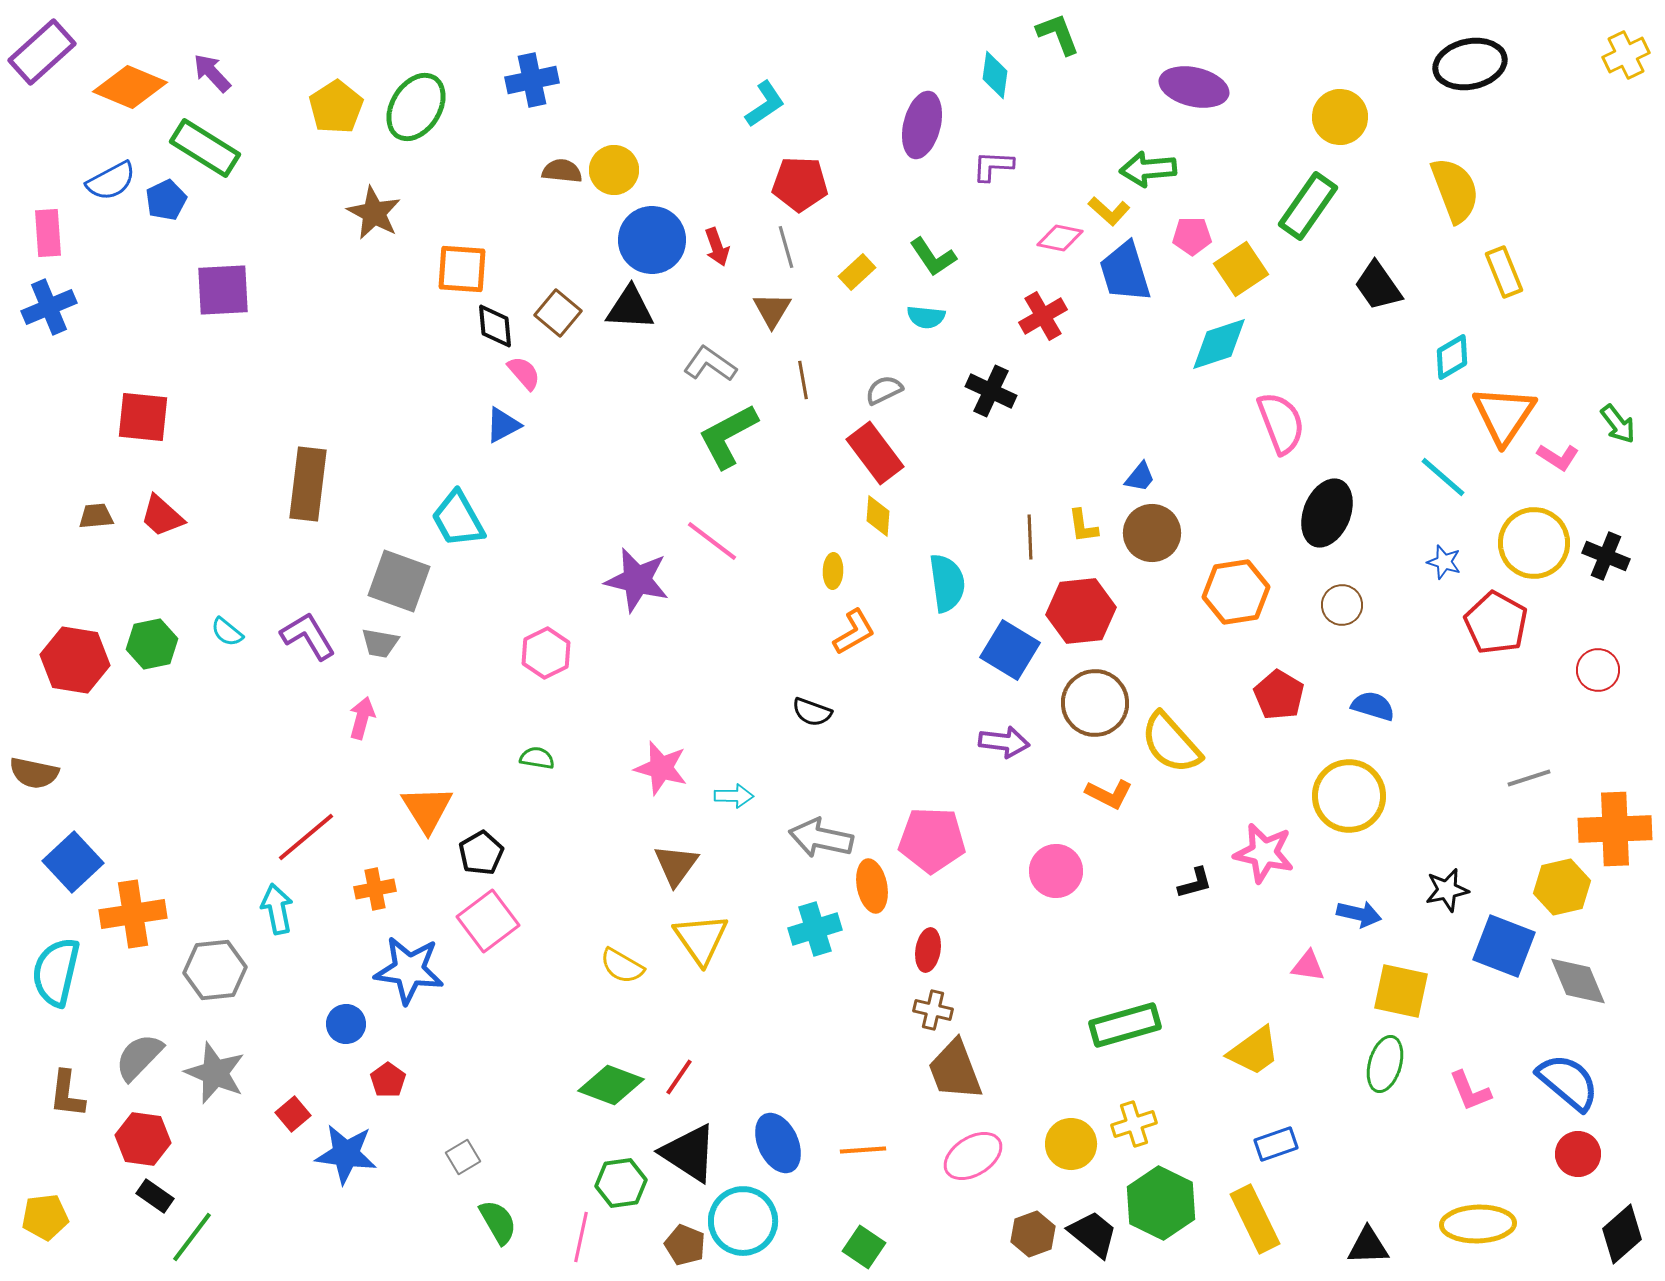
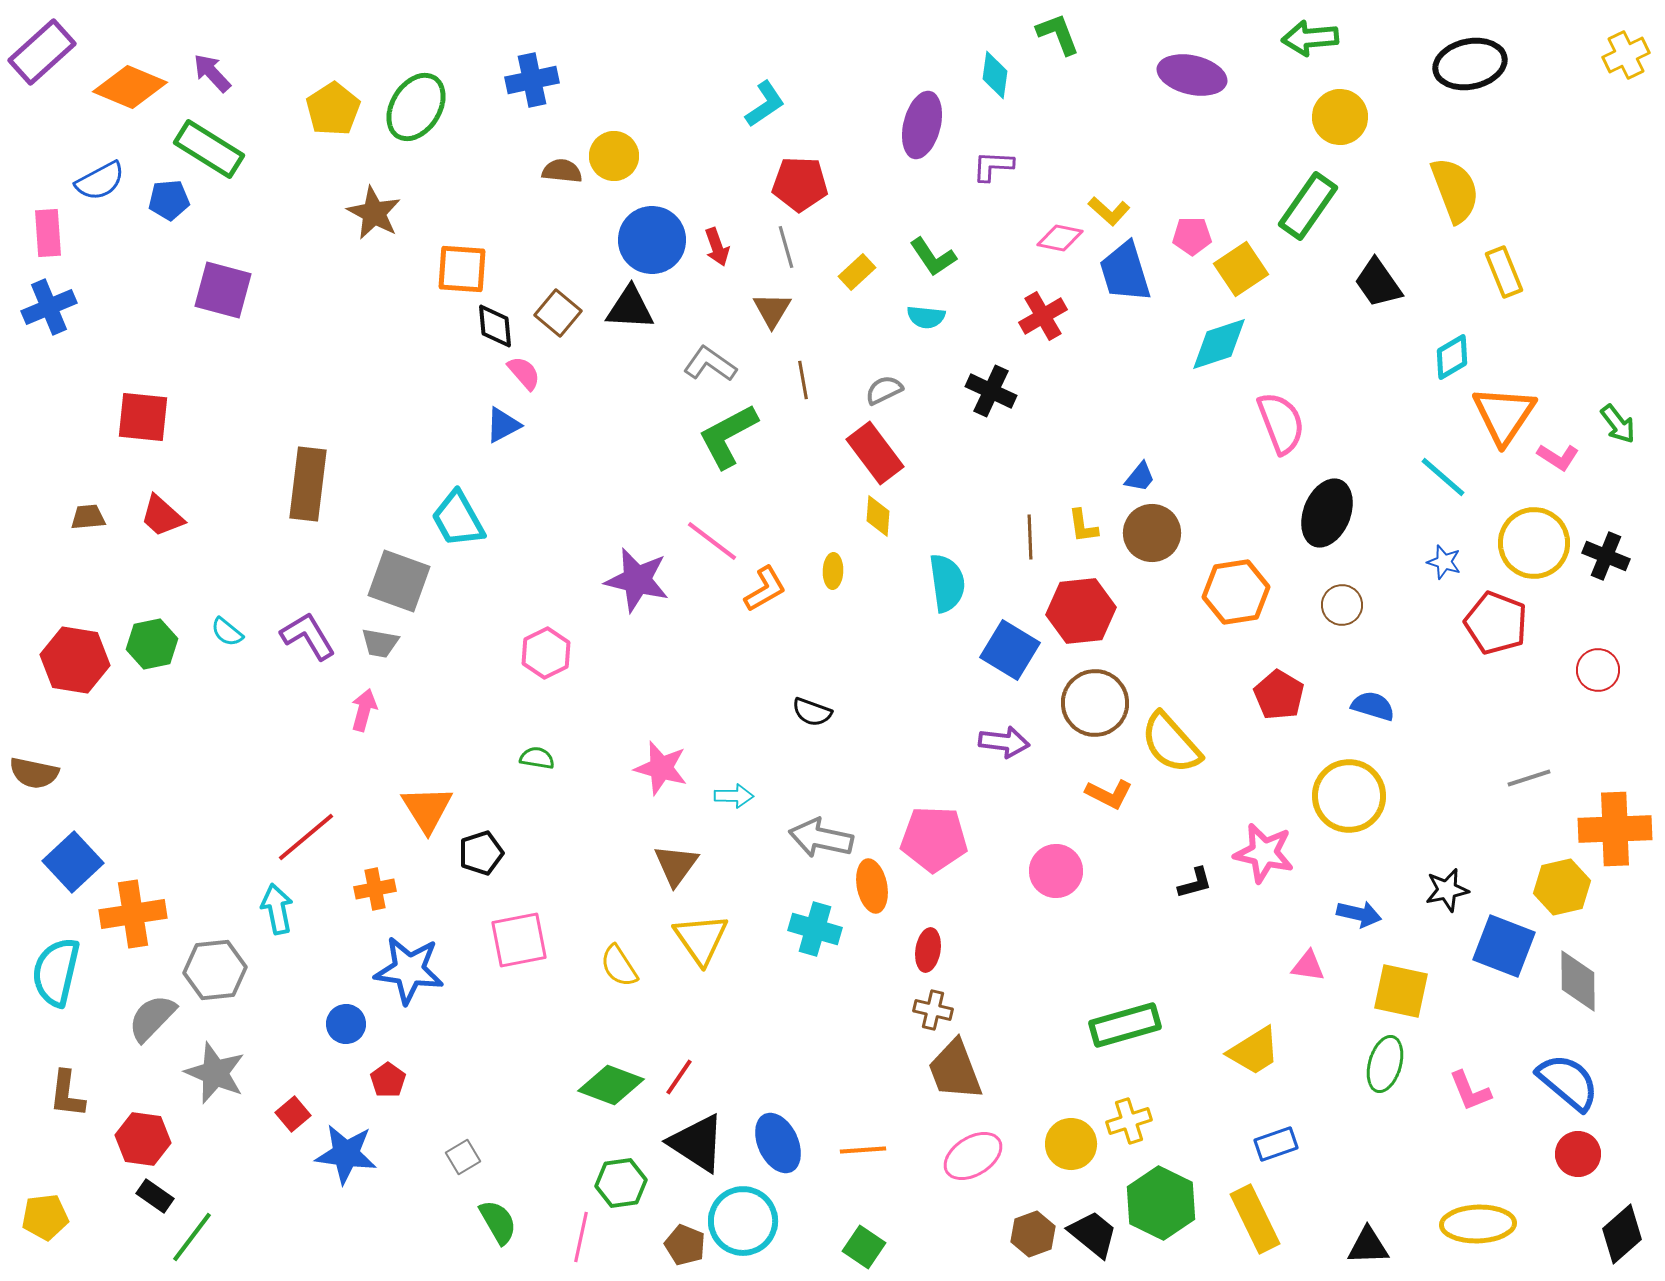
purple ellipse at (1194, 87): moved 2 px left, 12 px up
yellow pentagon at (336, 107): moved 3 px left, 2 px down
green rectangle at (205, 148): moved 4 px right, 1 px down
green arrow at (1148, 169): moved 162 px right, 131 px up
yellow circle at (614, 170): moved 14 px up
blue semicircle at (111, 181): moved 11 px left
blue pentagon at (166, 200): moved 3 px right; rotated 21 degrees clockwise
black trapezoid at (1378, 286): moved 3 px up
purple square at (223, 290): rotated 18 degrees clockwise
brown trapezoid at (96, 516): moved 8 px left, 1 px down
red pentagon at (1496, 623): rotated 8 degrees counterclockwise
orange L-shape at (854, 632): moved 89 px left, 43 px up
pink arrow at (362, 718): moved 2 px right, 8 px up
pink pentagon at (932, 840): moved 2 px right, 1 px up
black pentagon at (481, 853): rotated 12 degrees clockwise
pink square at (488, 921): moved 31 px right, 19 px down; rotated 26 degrees clockwise
cyan cross at (815, 929): rotated 33 degrees clockwise
yellow semicircle at (622, 966): moved 3 px left; rotated 27 degrees clockwise
gray diamond at (1578, 981): rotated 22 degrees clockwise
yellow trapezoid at (1254, 1051): rotated 4 degrees clockwise
gray semicircle at (139, 1057): moved 13 px right, 39 px up
yellow cross at (1134, 1124): moved 5 px left, 3 px up
black triangle at (689, 1153): moved 8 px right, 10 px up
